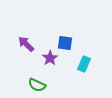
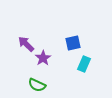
blue square: moved 8 px right; rotated 21 degrees counterclockwise
purple star: moved 7 px left
